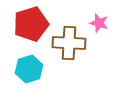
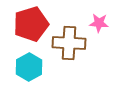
pink star: rotated 12 degrees counterclockwise
cyan hexagon: moved 2 px up; rotated 12 degrees counterclockwise
